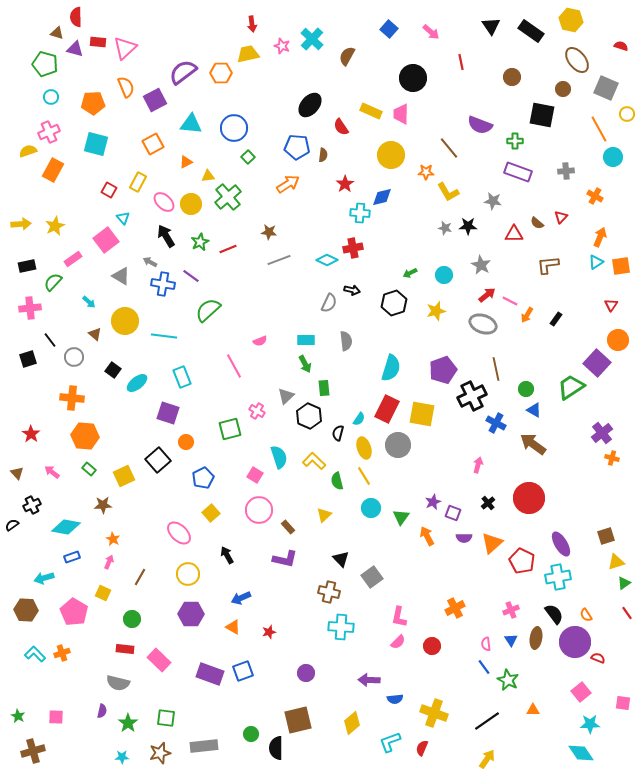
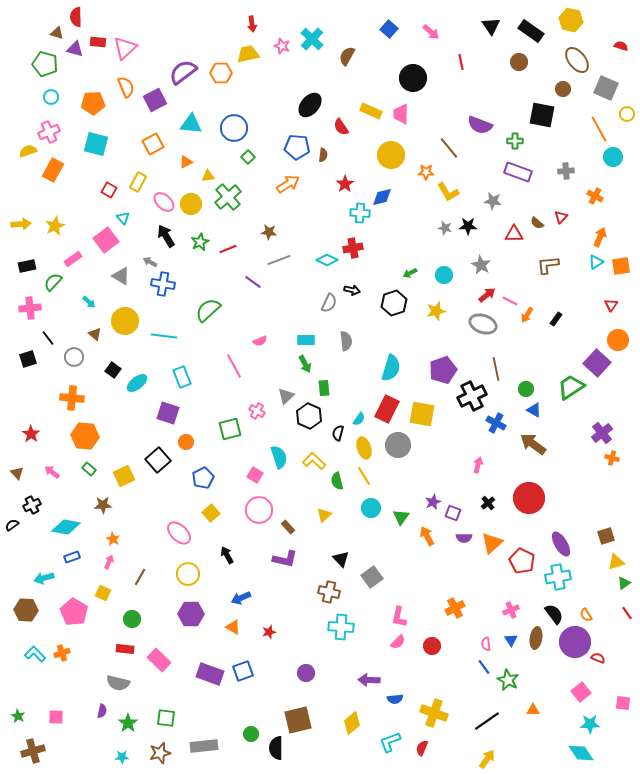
brown circle at (512, 77): moved 7 px right, 15 px up
purple line at (191, 276): moved 62 px right, 6 px down
black line at (50, 340): moved 2 px left, 2 px up
